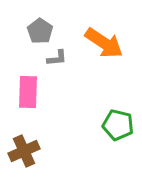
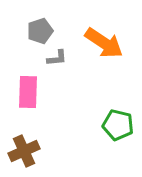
gray pentagon: rotated 20 degrees clockwise
